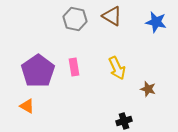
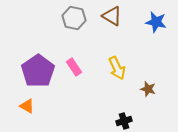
gray hexagon: moved 1 px left, 1 px up
pink rectangle: rotated 24 degrees counterclockwise
